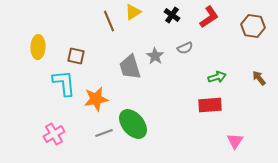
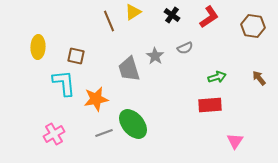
gray trapezoid: moved 1 px left, 2 px down
